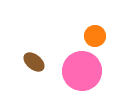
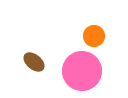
orange circle: moved 1 px left
